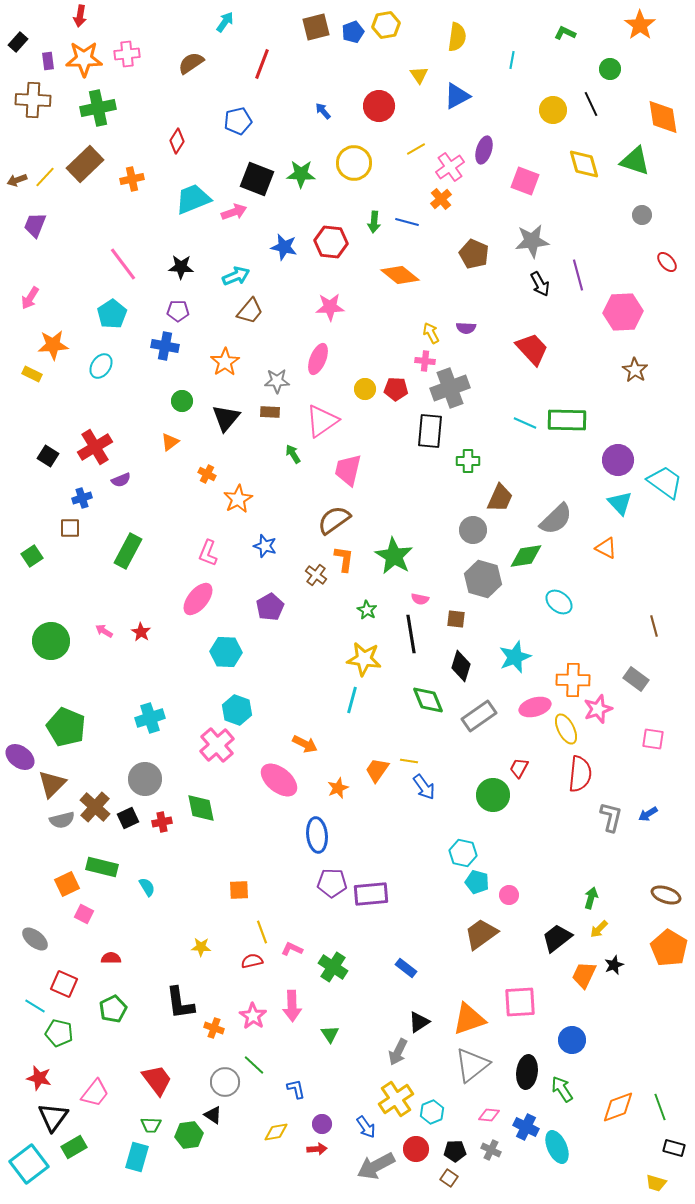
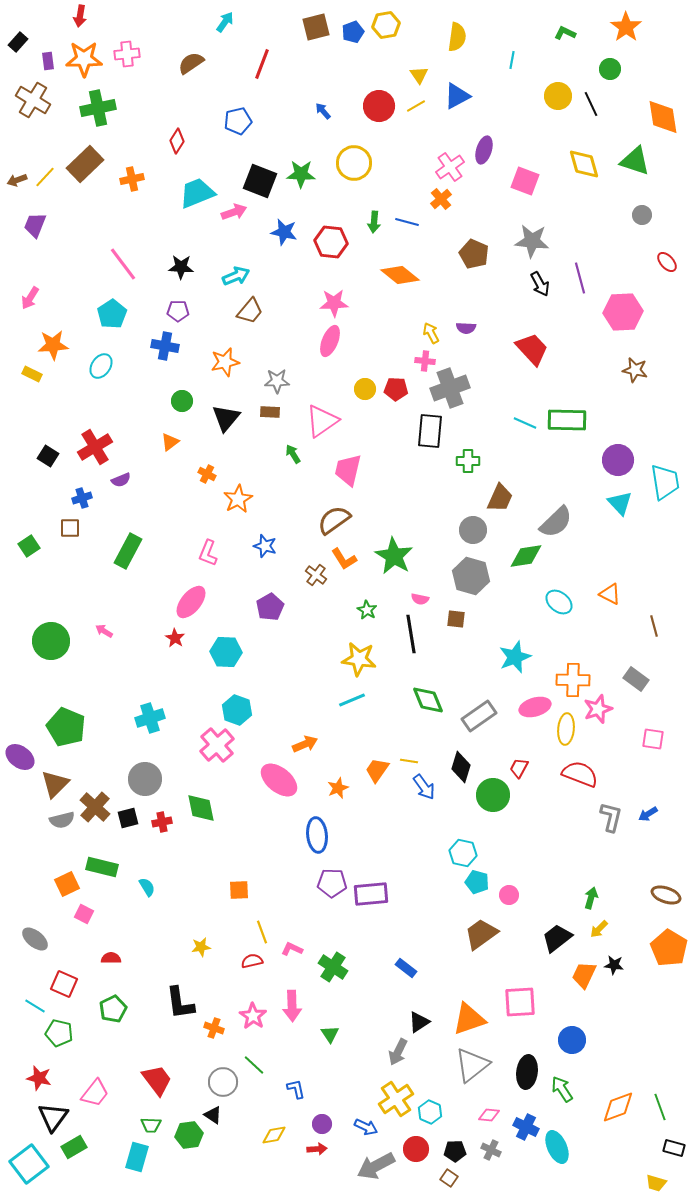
orange star at (640, 25): moved 14 px left, 2 px down
brown cross at (33, 100): rotated 28 degrees clockwise
yellow circle at (553, 110): moved 5 px right, 14 px up
yellow line at (416, 149): moved 43 px up
black square at (257, 179): moved 3 px right, 2 px down
cyan trapezoid at (193, 199): moved 4 px right, 6 px up
gray star at (532, 241): rotated 12 degrees clockwise
blue star at (284, 247): moved 15 px up
purple line at (578, 275): moved 2 px right, 3 px down
pink star at (330, 307): moved 4 px right, 4 px up
pink ellipse at (318, 359): moved 12 px right, 18 px up
orange star at (225, 362): rotated 20 degrees clockwise
brown star at (635, 370): rotated 20 degrees counterclockwise
cyan trapezoid at (665, 482): rotated 45 degrees clockwise
gray semicircle at (556, 519): moved 3 px down
orange triangle at (606, 548): moved 4 px right, 46 px down
green square at (32, 556): moved 3 px left, 10 px up
orange L-shape at (344, 559): rotated 140 degrees clockwise
gray hexagon at (483, 579): moved 12 px left, 3 px up
pink ellipse at (198, 599): moved 7 px left, 3 px down
red star at (141, 632): moved 34 px right, 6 px down
yellow star at (364, 659): moved 5 px left
black diamond at (461, 666): moved 101 px down
cyan line at (352, 700): rotated 52 degrees clockwise
yellow ellipse at (566, 729): rotated 32 degrees clockwise
orange arrow at (305, 744): rotated 50 degrees counterclockwise
red semicircle at (580, 774): rotated 75 degrees counterclockwise
brown triangle at (52, 784): moved 3 px right
black square at (128, 818): rotated 10 degrees clockwise
yellow star at (201, 947): rotated 12 degrees counterclockwise
black star at (614, 965): rotated 30 degrees clockwise
gray circle at (225, 1082): moved 2 px left
cyan hexagon at (432, 1112): moved 2 px left; rotated 15 degrees counterclockwise
blue arrow at (366, 1127): rotated 30 degrees counterclockwise
yellow diamond at (276, 1132): moved 2 px left, 3 px down
